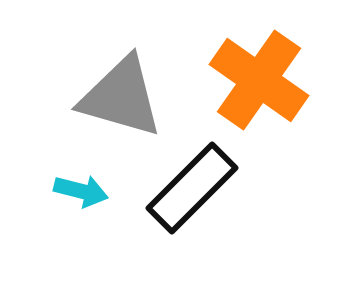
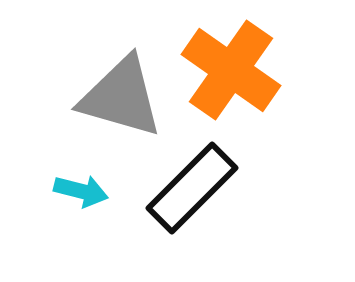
orange cross: moved 28 px left, 10 px up
